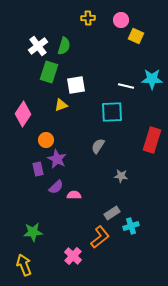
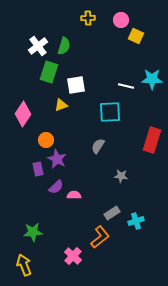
cyan square: moved 2 px left
cyan cross: moved 5 px right, 5 px up
